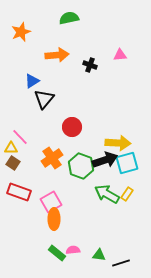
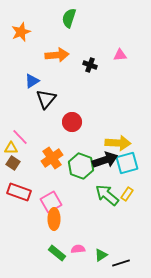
green semicircle: rotated 60 degrees counterclockwise
black triangle: moved 2 px right
red circle: moved 5 px up
green arrow: moved 1 px down; rotated 10 degrees clockwise
pink semicircle: moved 5 px right, 1 px up
green triangle: moved 2 px right; rotated 40 degrees counterclockwise
